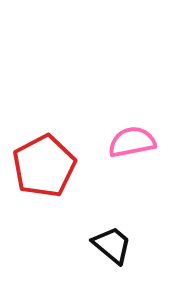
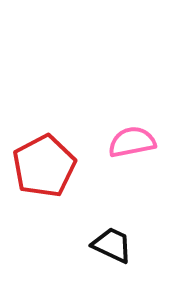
black trapezoid: rotated 15 degrees counterclockwise
